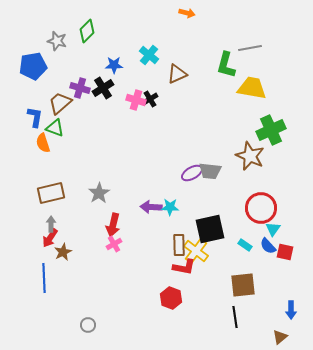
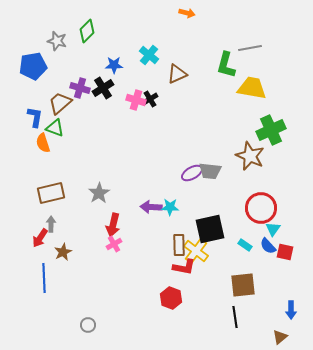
red arrow at (50, 238): moved 10 px left
